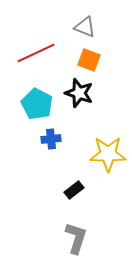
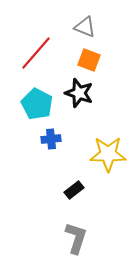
red line: rotated 24 degrees counterclockwise
